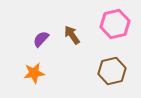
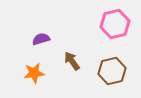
brown arrow: moved 26 px down
purple semicircle: rotated 30 degrees clockwise
